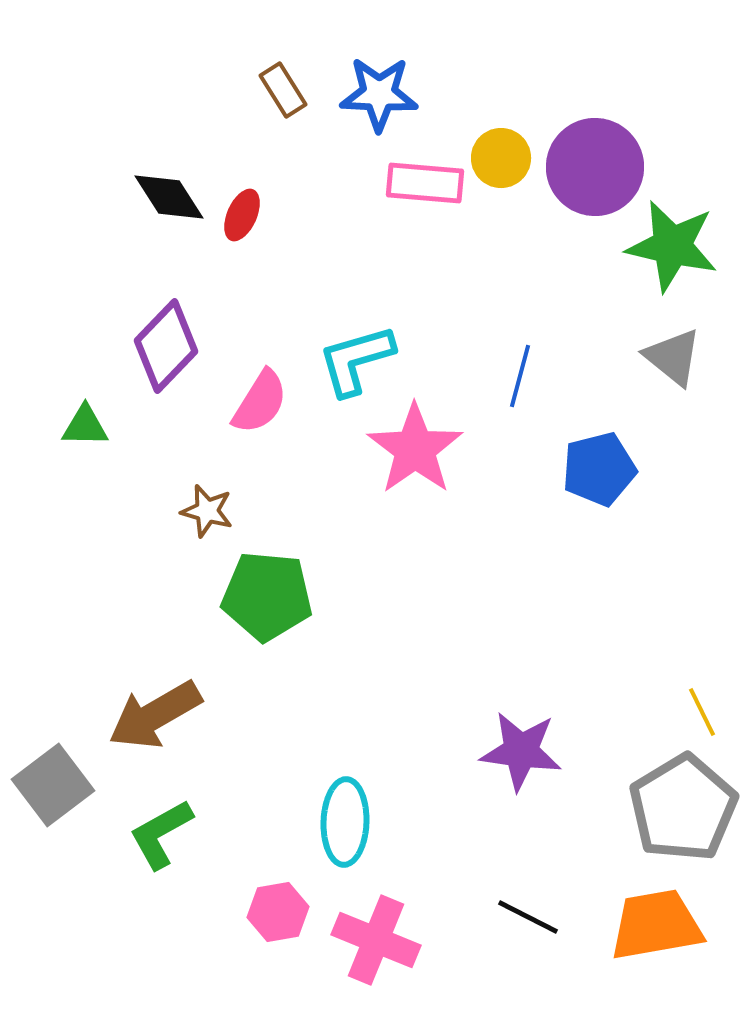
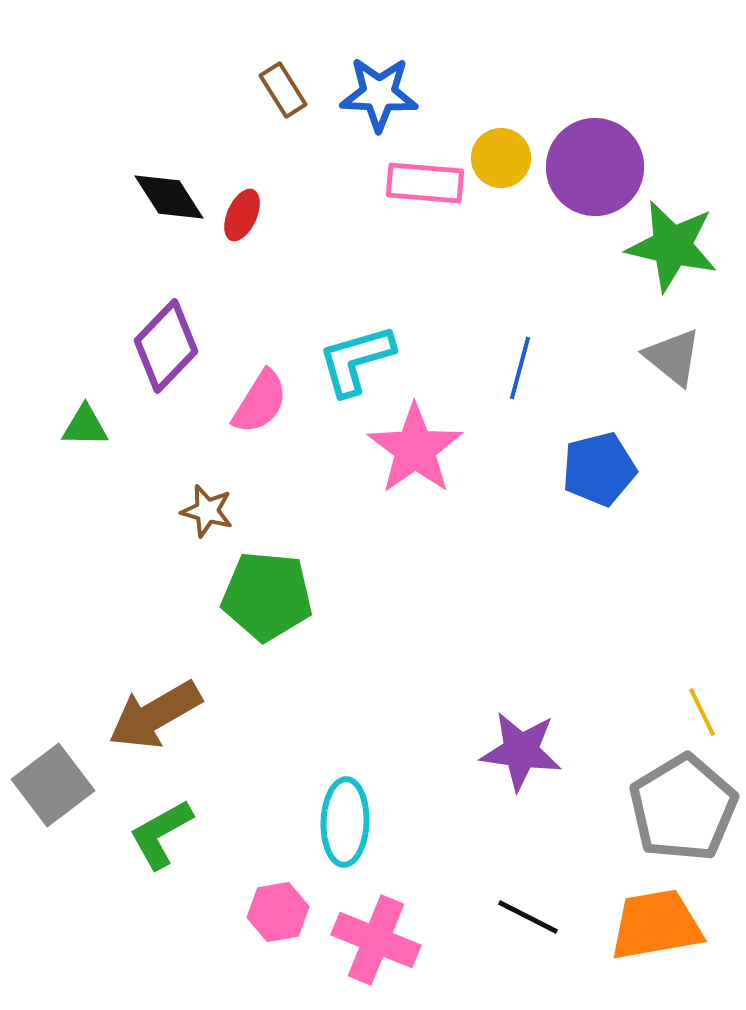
blue line: moved 8 px up
